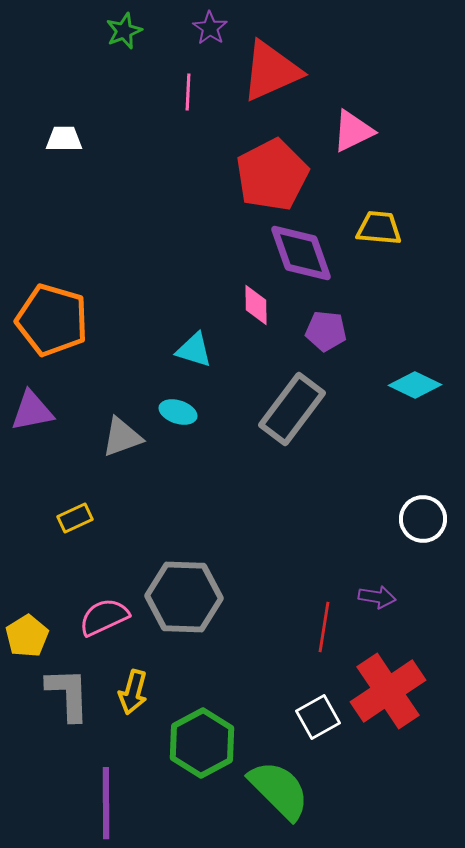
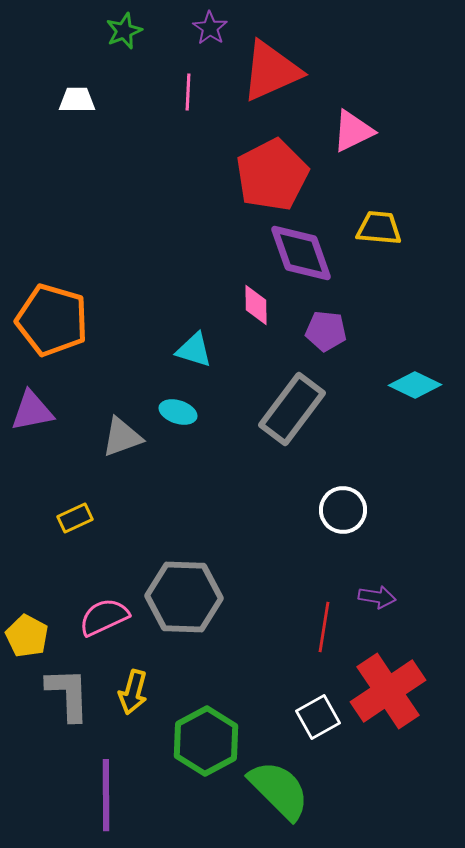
white trapezoid: moved 13 px right, 39 px up
white circle: moved 80 px left, 9 px up
yellow pentagon: rotated 12 degrees counterclockwise
green hexagon: moved 4 px right, 2 px up
purple line: moved 8 px up
